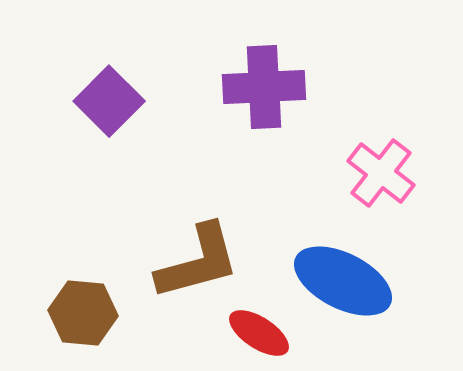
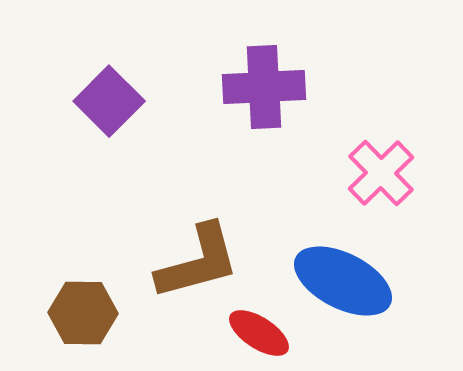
pink cross: rotated 8 degrees clockwise
brown hexagon: rotated 4 degrees counterclockwise
